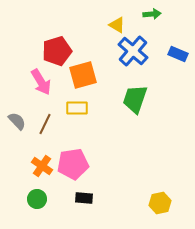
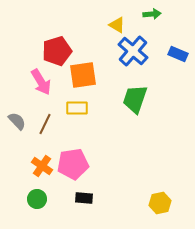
orange square: rotated 8 degrees clockwise
